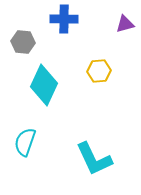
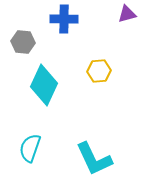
purple triangle: moved 2 px right, 10 px up
cyan semicircle: moved 5 px right, 6 px down
